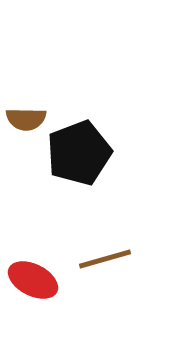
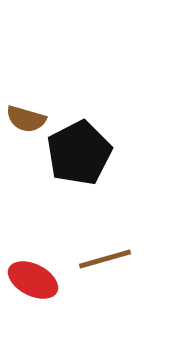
brown semicircle: rotated 15 degrees clockwise
black pentagon: rotated 6 degrees counterclockwise
